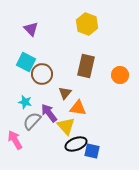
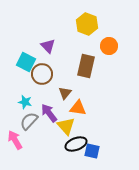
purple triangle: moved 17 px right, 17 px down
orange circle: moved 11 px left, 29 px up
gray semicircle: moved 3 px left
